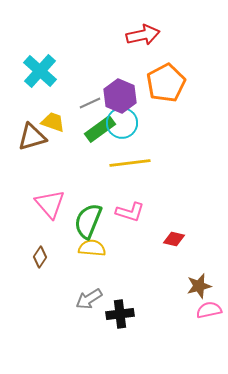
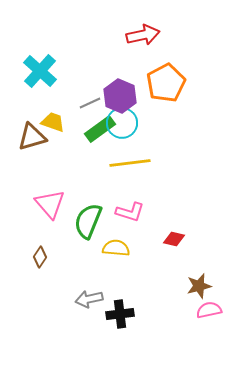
yellow semicircle: moved 24 px right
gray arrow: rotated 20 degrees clockwise
